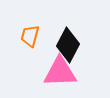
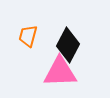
orange trapezoid: moved 2 px left
